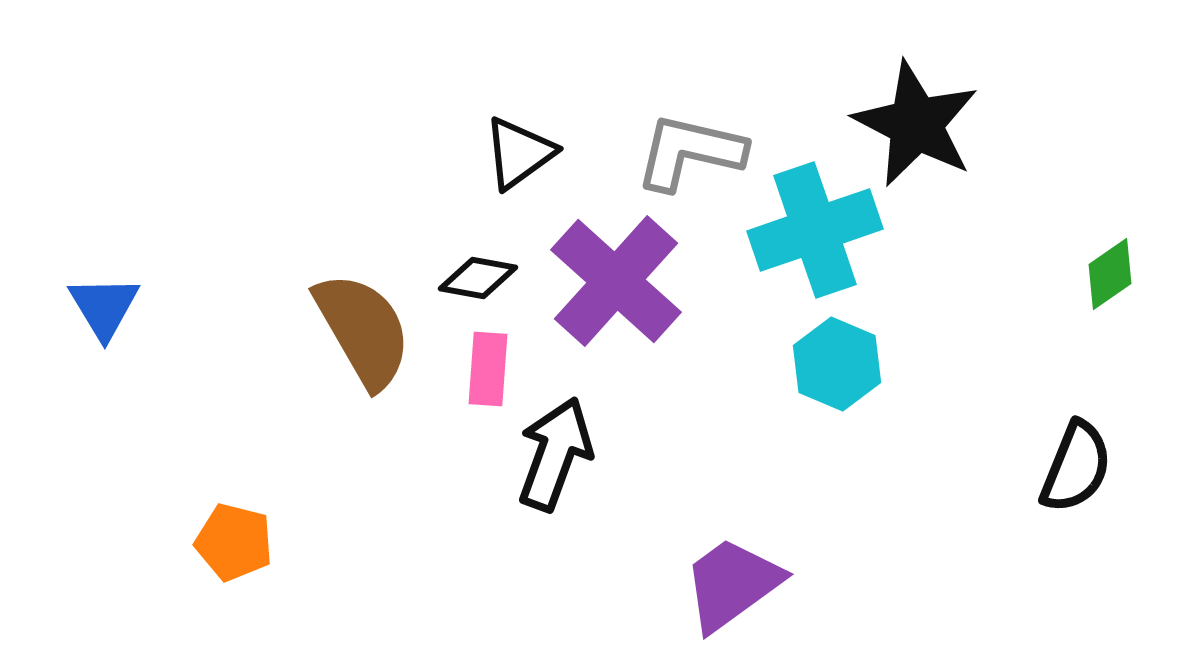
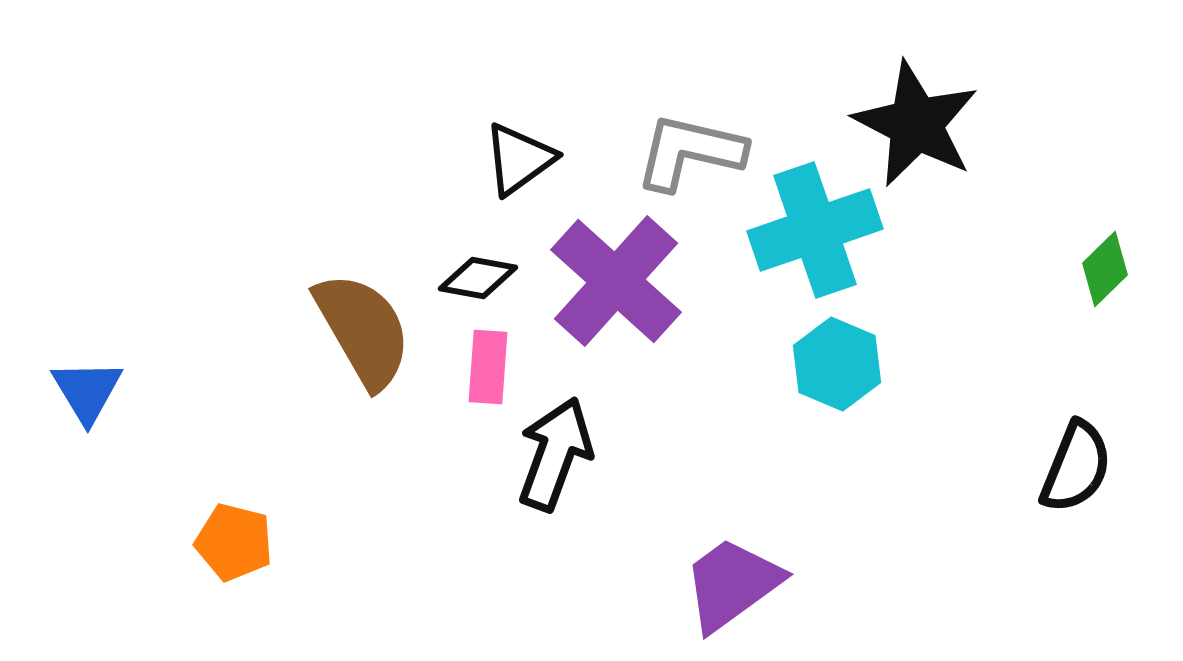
black triangle: moved 6 px down
green diamond: moved 5 px left, 5 px up; rotated 10 degrees counterclockwise
blue triangle: moved 17 px left, 84 px down
pink rectangle: moved 2 px up
